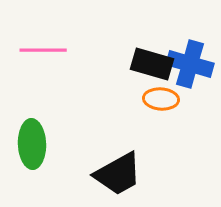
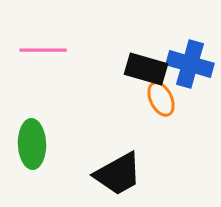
black rectangle: moved 6 px left, 5 px down
orange ellipse: rotated 60 degrees clockwise
